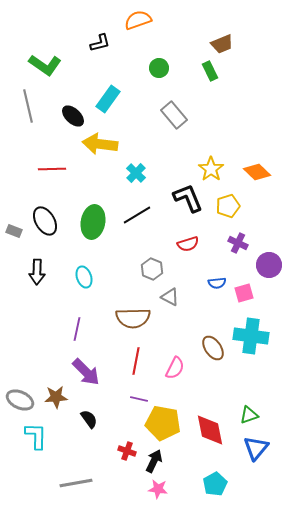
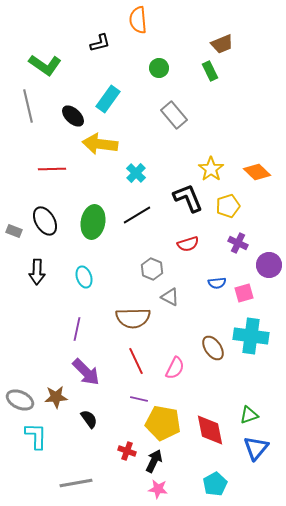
orange semicircle at (138, 20): rotated 76 degrees counterclockwise
red line at (136, 361): rotated 36 degrees counterclockwise
